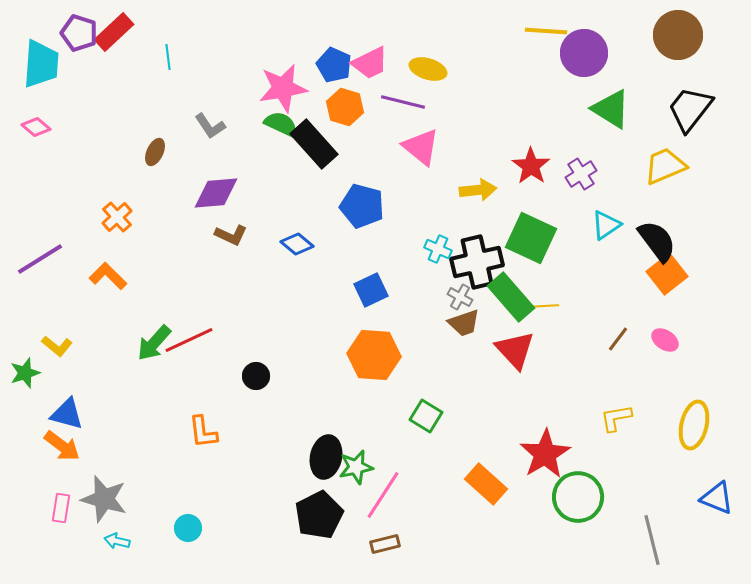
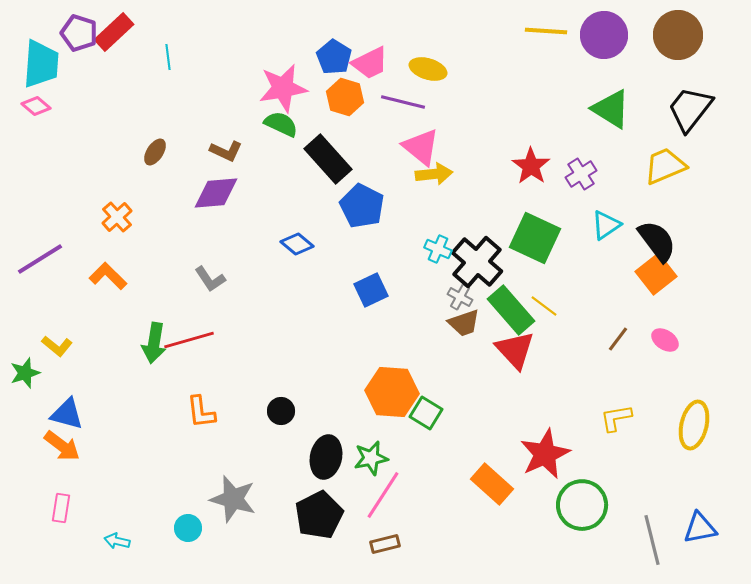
purple circle at (584, 53): moved 20 px right, 18 px up
blue pentagon at (334, 65): moved 8 px up; rotated 8 degrees clockwise
orange hexagon at (345, 107): moved 10 px up
gray L-shape at (210, 126): moved 153 px down
pink diamond at (36, 127): moved 21 px up
black rectangle at (314, 144): moved 14 px right, 15 px down
brown ellipse at (155, 152): rotated 8 degrees clockwise
yellow arrow at (478, 190): moved 44 px left, 16 px up
blue pentagon at (362, 206): rotated 12 degrees clockwise
brown L-shape at (231, 235): moved 5 px left, 84 px up
green square at (531, 238): moved 4 px right
black cross at (477, 262): rotated 36 degrees counterclockwise
orange square at (667, 274): moved 11 px left
green rectangle at (511, 297): moved 13 px down
yellow line at (544, 306): rotated 40 degrees clockwise
red line at (189, 340): rotated 9 degrees clockwise
green arrow at (154, 343): rotated 33 degrees counterclockwise
orange hexagon at (374, 355): moved 18 px right, 37 px down
black circle at (256, 376): moved 25 px right, 35 px down
green square at (426, 416): moved 3 px up
orange L-shape at (203, 432): moved 2 px left, 20 px up
red star at (545, 454): rotated 6 degrees clockwise
green star at (356, 467): moved 15 px right, 9 px up
orange rectangle at (486, 484): moved 6 px right
green circle at (578, 497): moved 4 px right, 8 px down
blue triangle at (717, 498): moved 17 px left, 30 px down; rotated 33 degrees counterclockwise
gray star at (104, 499): moved 129 px right
